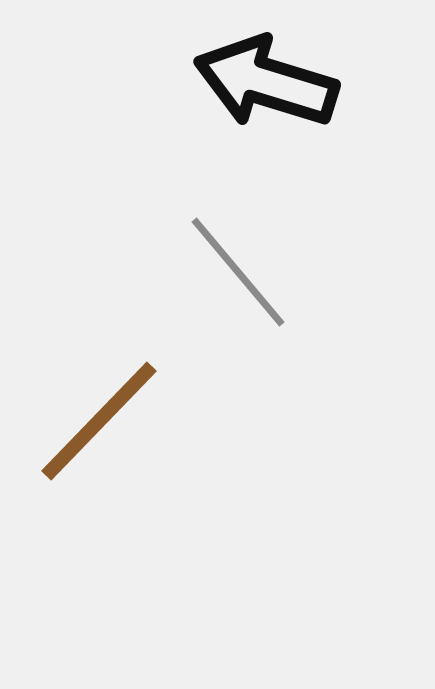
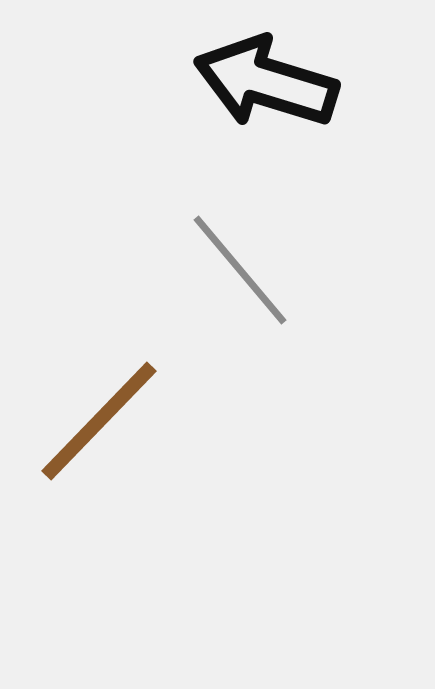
gray line: moved 2 px right, 2 px up
